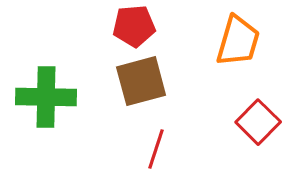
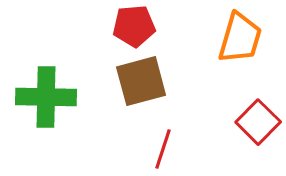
orange trapezoid: moved 2 px right, 3 px up
red line: moved 7 px right
